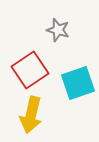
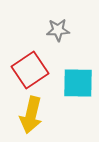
gray star: rotated 20 degrees counterclockwise
cyan square: rotated 20 degrees clockwise
